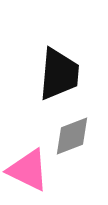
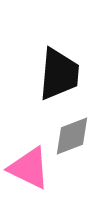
pink triangle: moved 1 px right, 2 px up
